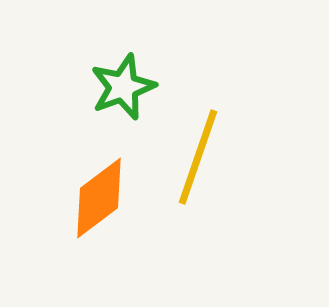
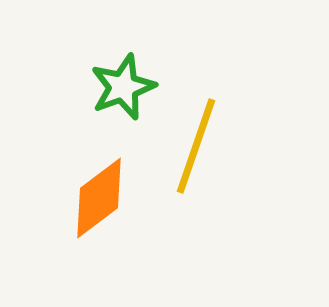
yellow line: moved 2 px left, 11 px up
